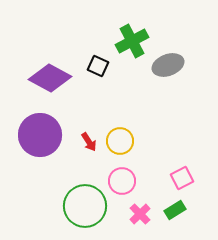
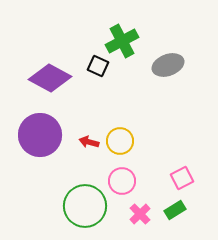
green cross: moved 10 px left
red arrow: rotated 138 degrees clockwise
